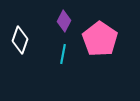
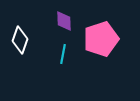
purple diamond: rotated 30 degrees counterclockwise
pink pentagon: moved 1 px right; rotated 20 degrees clockwise
